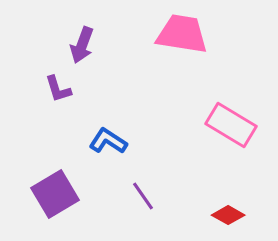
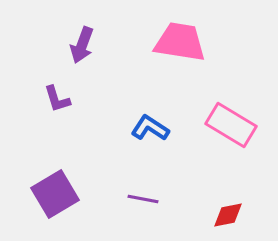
pink trapezoid: moved 2 px left, 8 px down
purple L-shape: moved 1 px left, 10 px down
blue L-shape: moved 42 px right, 13 px up
purple line: moved 3 px down; rotated 44 degrees counterclockwise
red diamond: rotated 40 degrees counterclockwise
